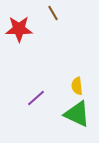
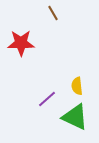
red star: moved 2 px right, 14 px down
purple line: moved 11 px right, 1 px down
green triangle: moved 2 px left, 3 px down
